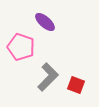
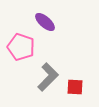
red square: moved 1 px left, 2 px down; rotated 18 degrees counterclockwise
